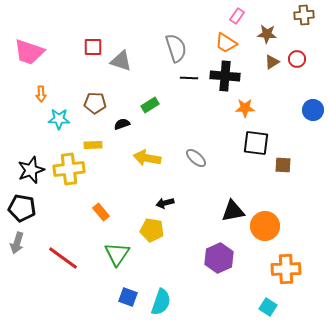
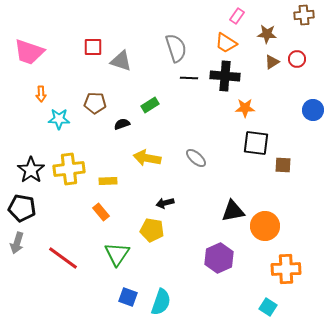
yellow rectangle: moved 15 px right, 36 px down
black star: rotated 16 degrees counterclockwise
